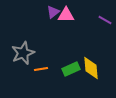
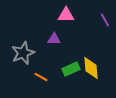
purple triangle: moved 1 px right, 27 px down; rotated 40 degrees clockwise
purple line: rotated 32 degrees clockwise
orange line: moved 8 px down; rotated 40 degrees clockwise
